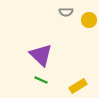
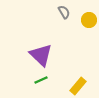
gray semicircle: moved 2 px left; rotated 120 degrees counterclockwise
green line: rotated 48 degrees counterclockwise
yellow rectangle: rotated 18 degrees counterclockwise
